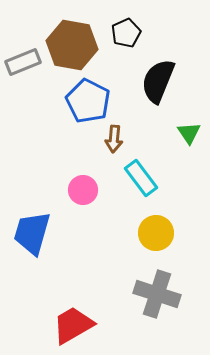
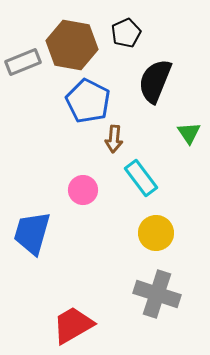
black semicircle: moved 3 px left
